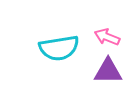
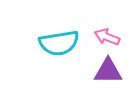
cyan semicircle: moved 5 px up
